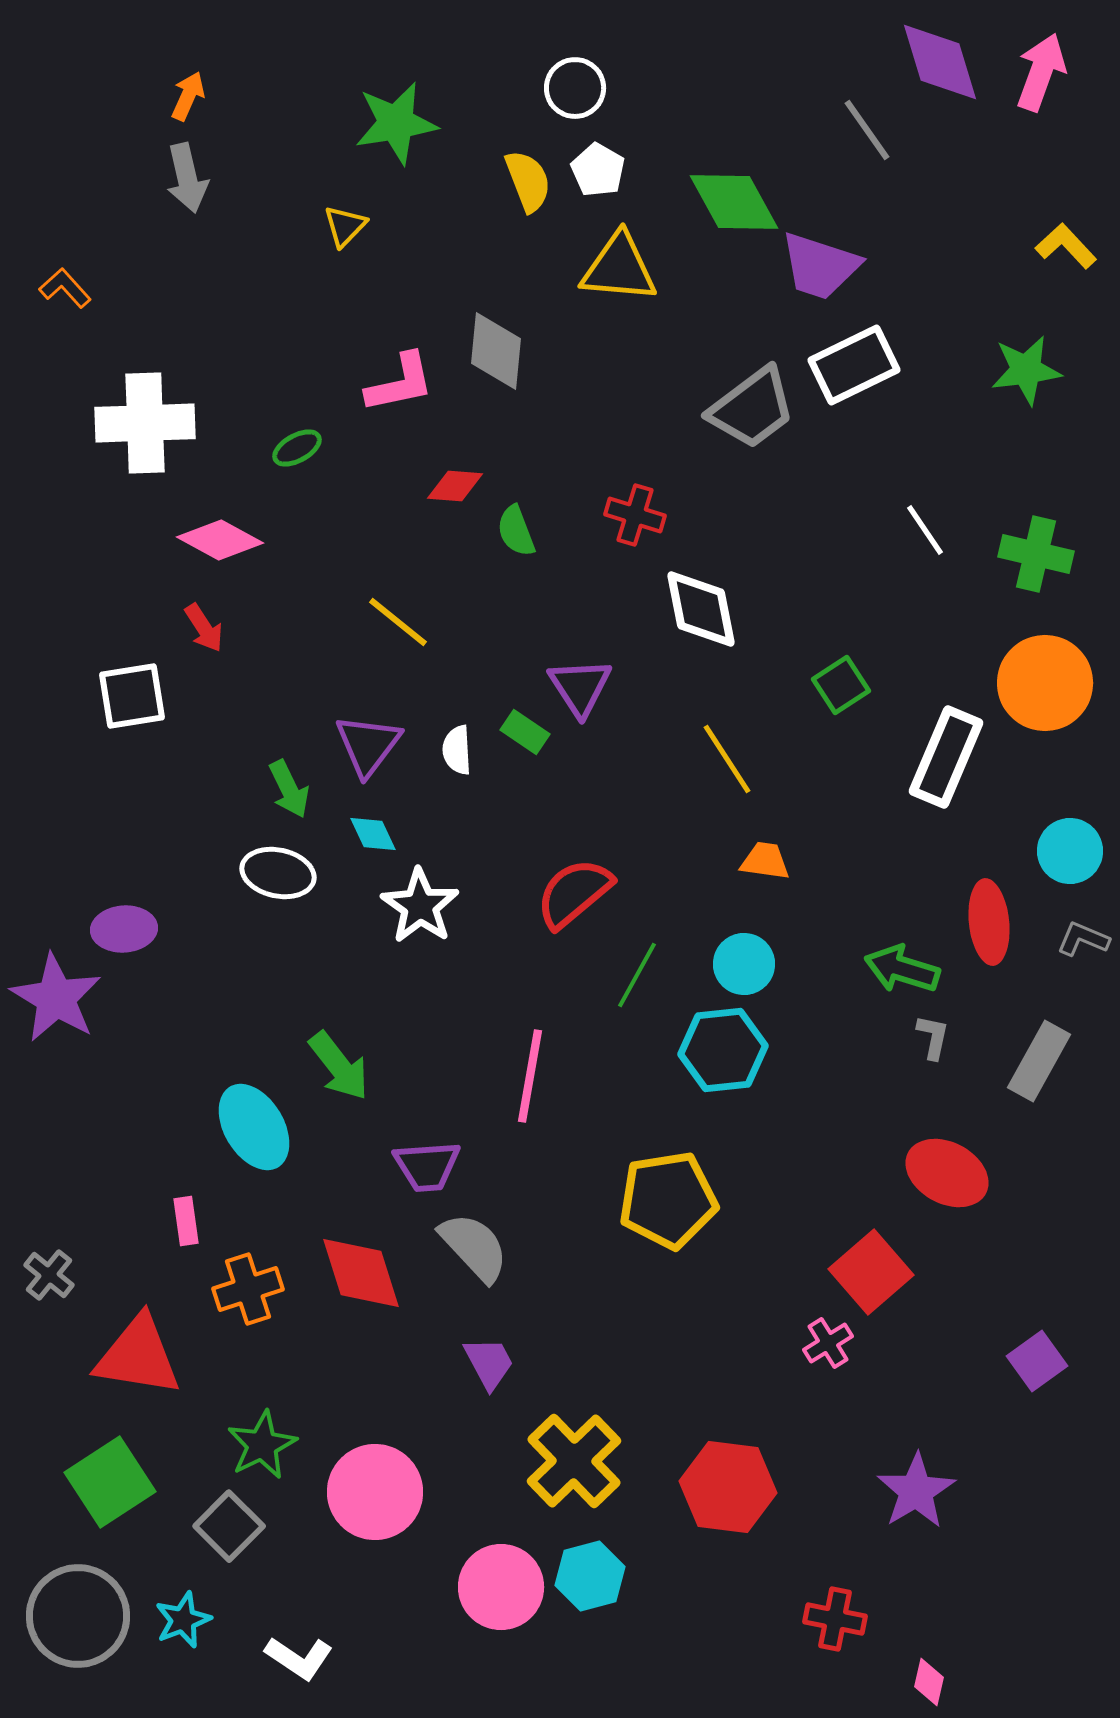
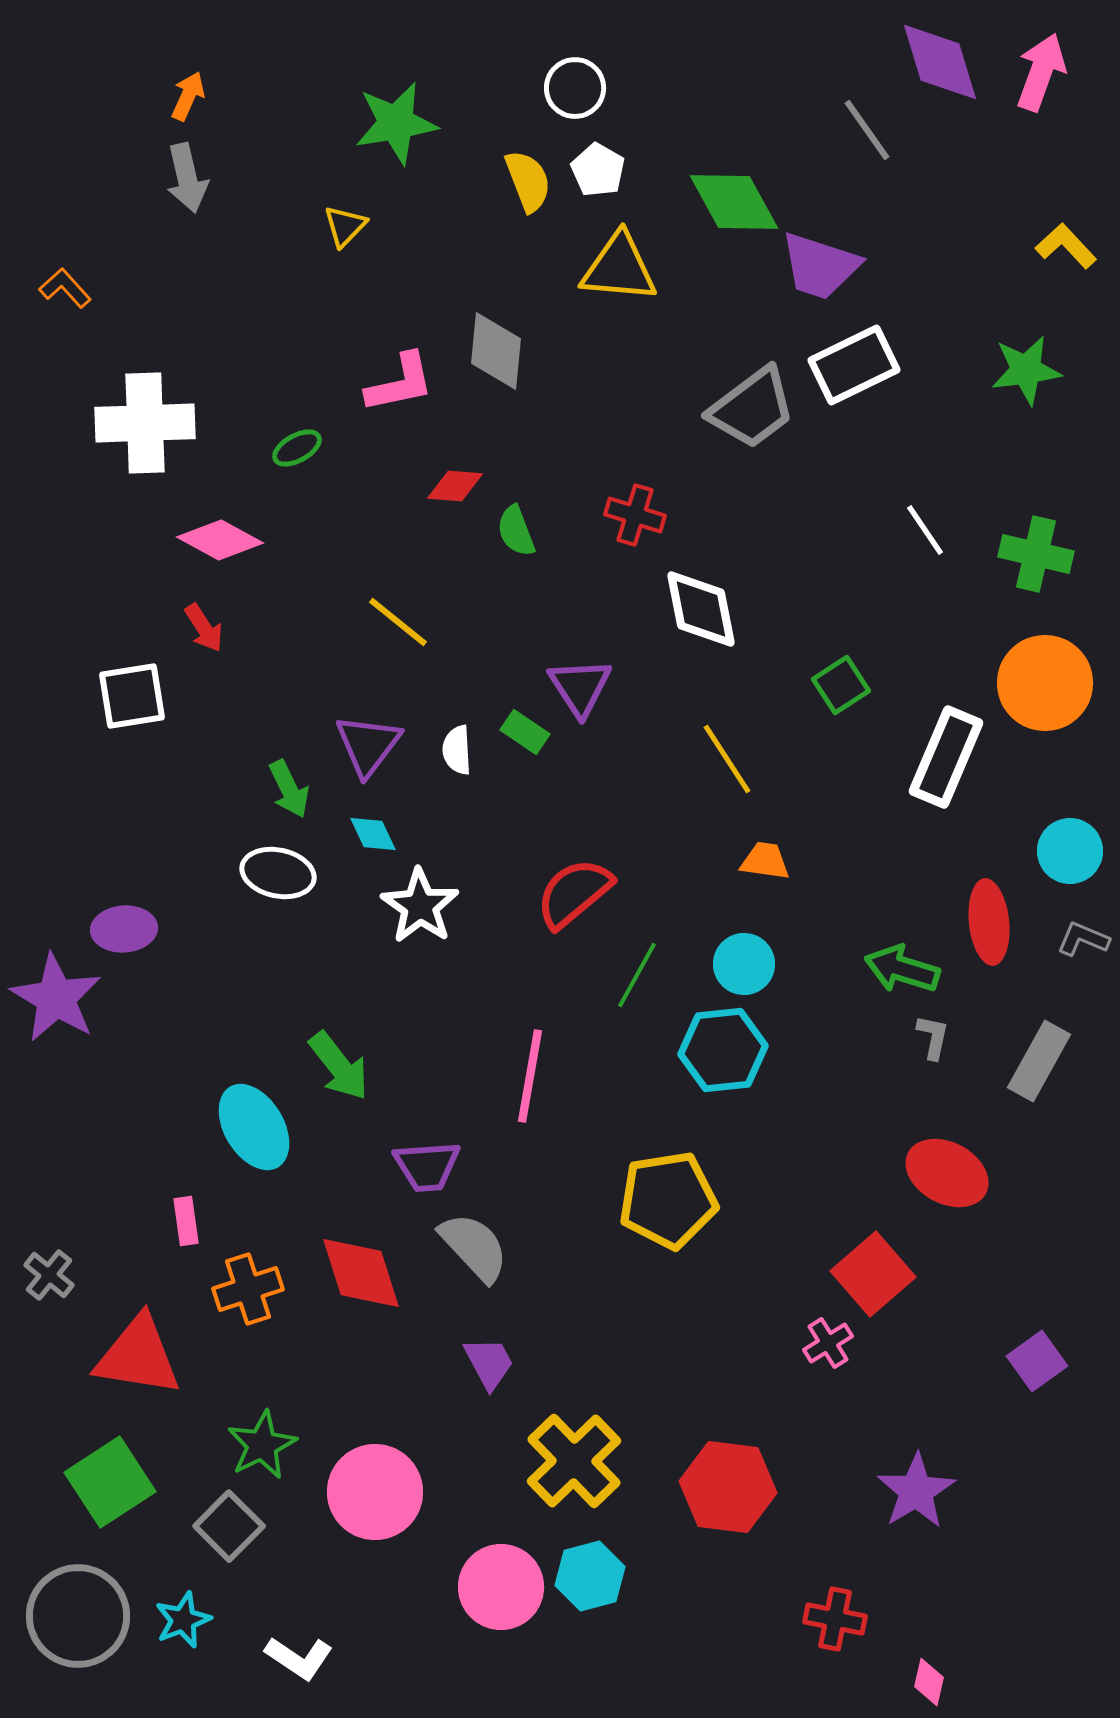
red square at (871, 1272): moved 2 px right, 2 px down
